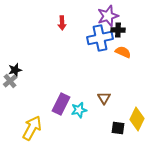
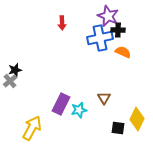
purple star: rotated 30 degrees counterclockwise
